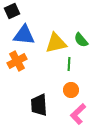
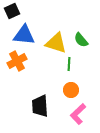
yellow triangle: rotated 30 degrees clockwise
black trapezoid: moved 1 px right, 1 px down
